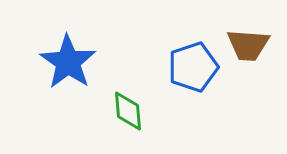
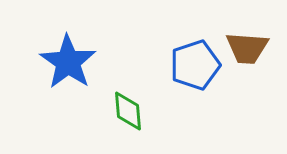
brown trapezoid: moved 1 px left, 3 px down
blue pentagon: moved 2 px right, 2 px up
